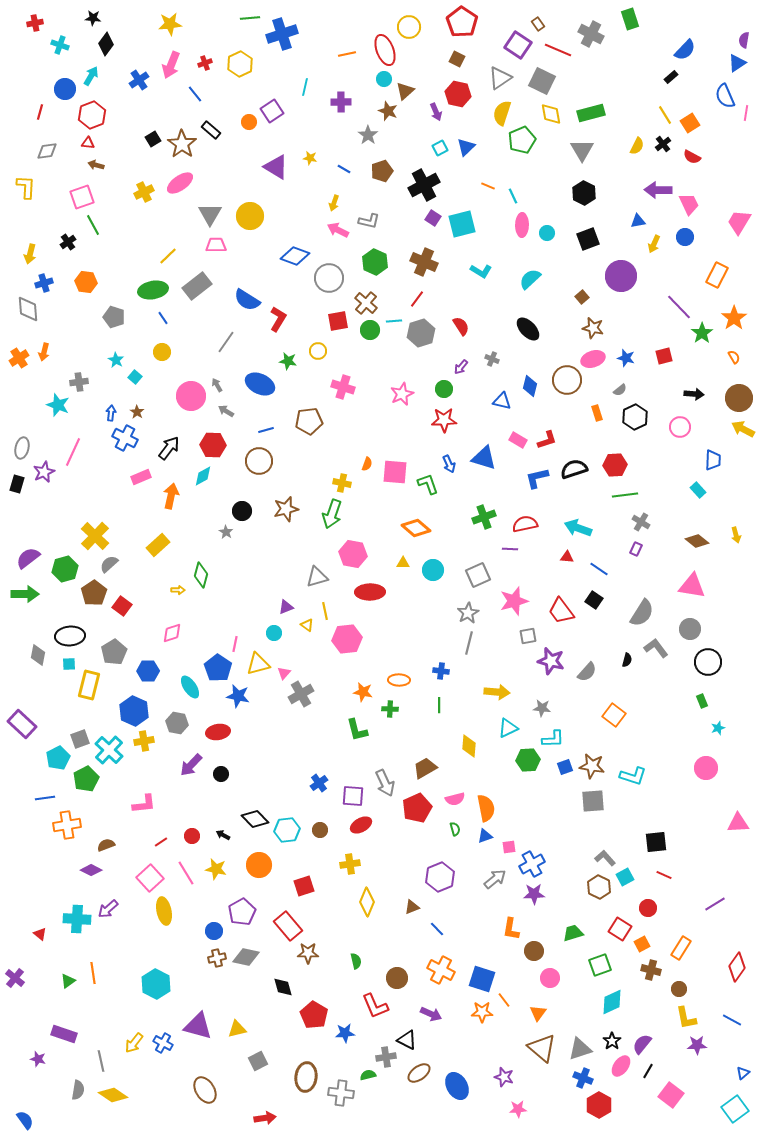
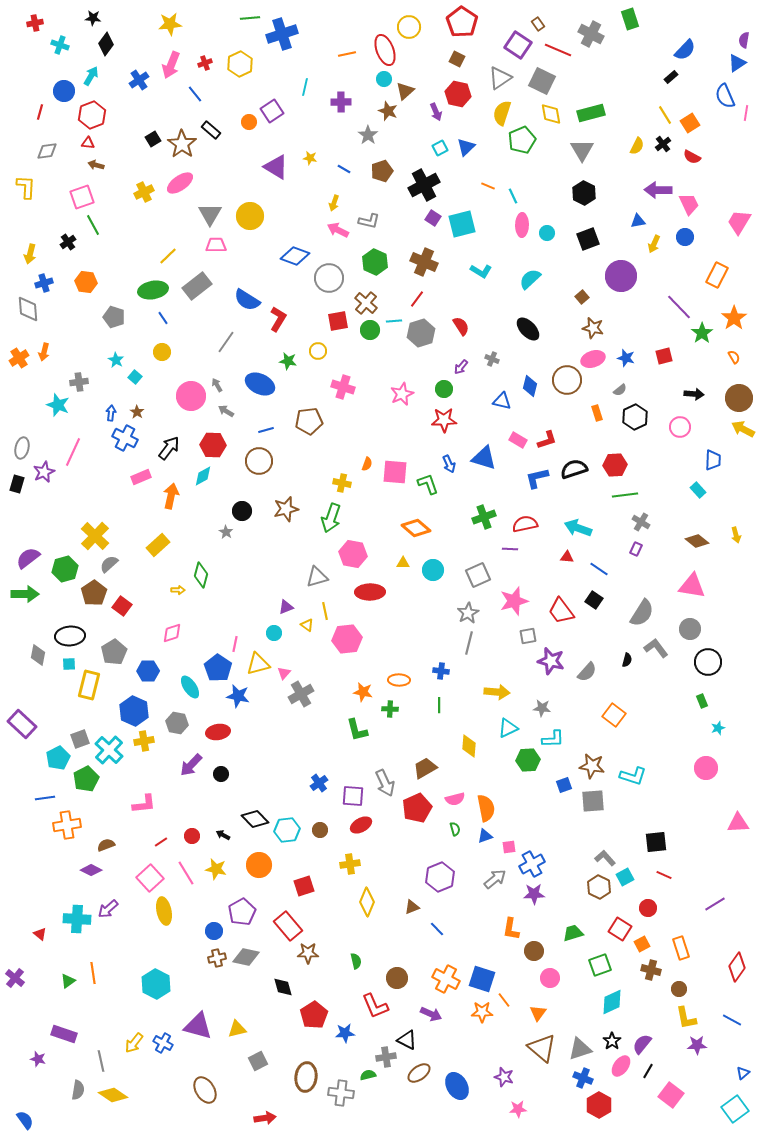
blue circle at (65, 89): moved 1 px left, 2 px down
green arrow at (332, 514): moved 1 px left, 4 px down
blue square at (565, 767): moved 1 px left, 18 px down
orange rectangle at (681, 948): rotated 50 degrees counterclockwise
orange cross at (441, 970): moved 5 px right, 9 px down
red pentagon at (314, 1015): rotated 8 degrees clockwise
